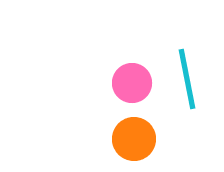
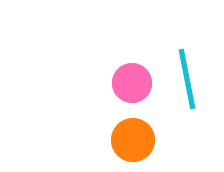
orange circle: moved 1 px left, 1 px down
